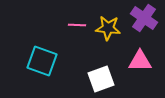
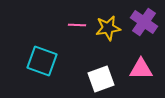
purple cross: moved 4 px down
yellow star: rotated 15 degrees counterclockwise
pink triangle: moved 1 px right, 8 px down
